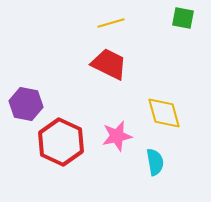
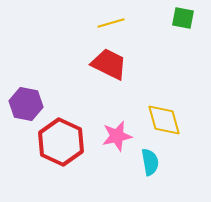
yellow diamond: moved 7 px down
cyan semicircle: moved 5 px left
